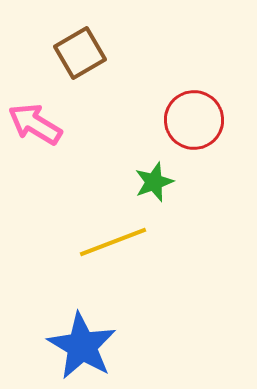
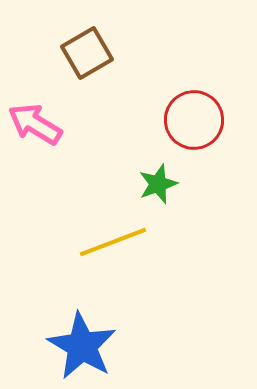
brown square: moved 7 px right
green star: moved 4 px right, 2 px down
